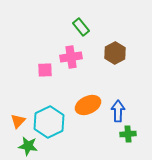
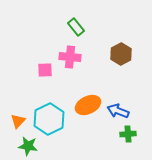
green rectangle: moved 5 px left
brown hexagon: moved 6 px right, 1 px down
pink cross: moved 1 px left; rotated 15 degrees clockwise
blue arrow: rotated 70 degrees counterclockwise
cyan hexagon: moved 3 px up
